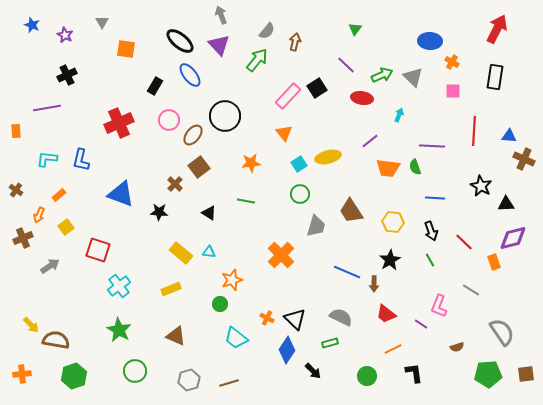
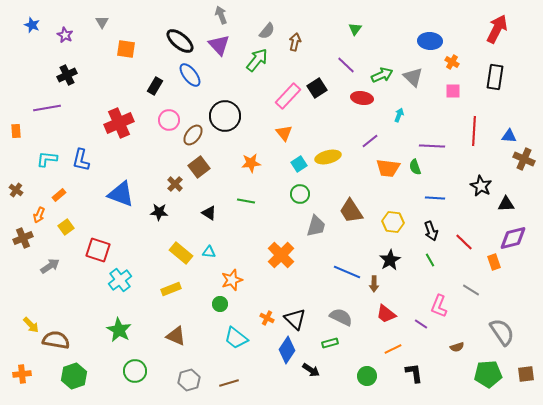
cyan cross at (119, 286): moved 1 px right, 6 px up
black arrow at (313, 371): moved 2 px left, 1 px up; rotated 12 degrees counterclockwise
